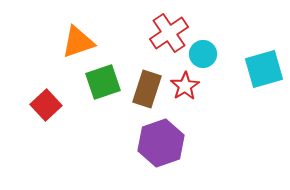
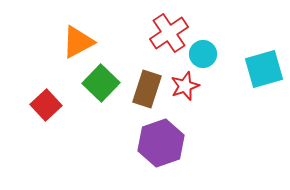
orange triangle: rotated 9 degrees counterclockwise
green square: moved 2 px left, 1 px down; rotated 27 degrees counterclockwise
red star: rotated 12 degrees clockwise
